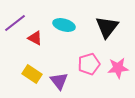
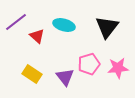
purple line: moved 1 px right, 1 px up
red triangle: moved 2 px right, 2 px up; rotated 14 degrees clockwise
purple triangle: moved 6 px right, 4 px up
